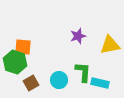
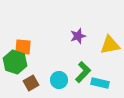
green L-shape: rotated 40 degrees clockwise
